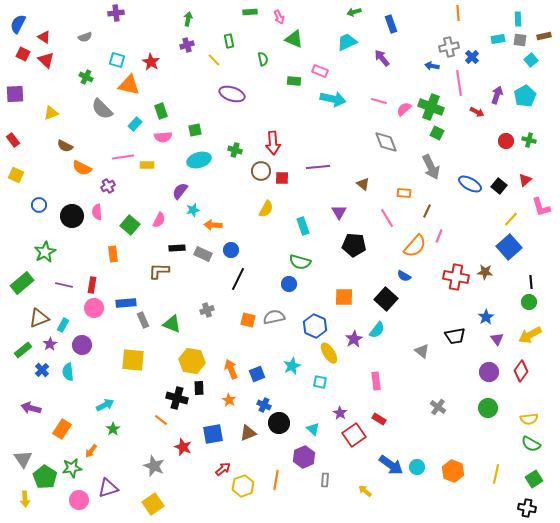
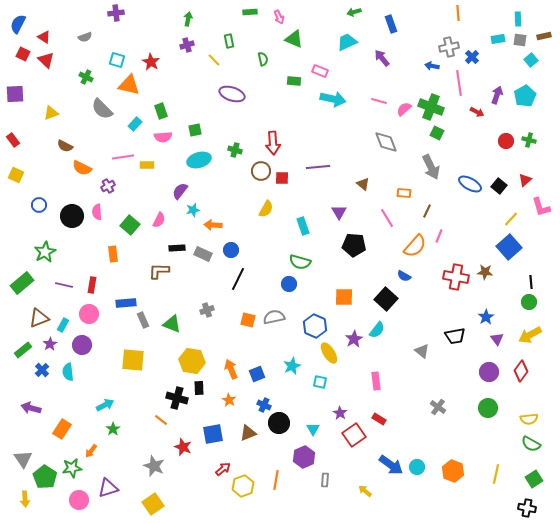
pink circle at (94, 308): moved 5 px left, 6 px down
cyan triangle at (313, 429): rotated 16 degrees clockwise
